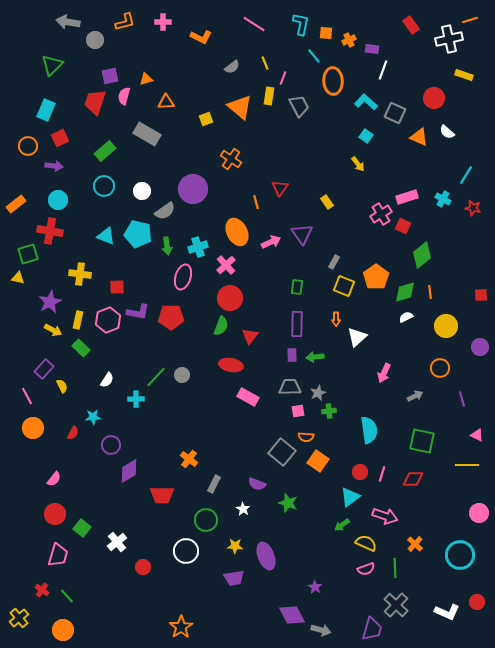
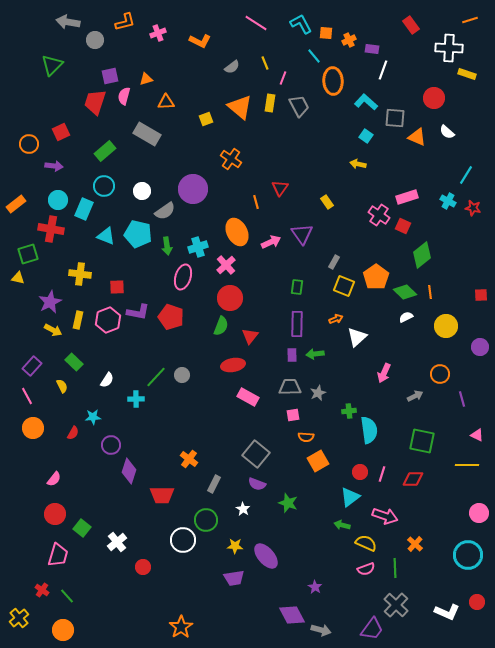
pink cross at (163, 22): moved 5 px left, 11 px down; rotated 21 degrees counterclockwise
pink line at (254, 24): moved 2 px right, 1 px up
cyan L-shape at (301, 24): rotated 40 degrees counterclockwise
orange L-shape at (201, 37): moved 1 px left, 4 px down
white cross at (449, 39): moved 9 px down; rotated 16 degrees clockwise
yellow rectangle at (464, 75): moved 3 px right, 1 px up
yellow rectangle at (269, 96): moved 1 px right, 7 px down
cyan rectangle at (46, 110): moved 38 px right, 99 px down
gray square at (395, 113): moved 5 px down; rotated 20 degrees counterclockwise
orange triangle at (419, 137): moved 2 px left
red square at (60, 138): moved 1 px right, 6 px up
orange circle at (28, 146): moved 1 px right, 2 px up
yellow arrow at (358, 164): rotated 140 degrees clockwise
cyan cross at (443, 199): moved 5 px right, 2 px down
pink cross at (381, 214): moved 2 px left, 1 px down; rotated 25 degrees counterclockwise
red cross at (50, 231): moved 1 px right, 2 px up
green diamond at (405, 292): rotated 60 degrees clockwise
red pentagon at (171, 317): rotated 20 degrees clockwise
orange arrow at (336, 319): rotated 112 degrees counterclockwise
green rectangle at (81, 348): moved 7 px left, 14 px down
green arrow at (315, 357): moved 3 px up
red ellipse at (231, 365): moved 2 px right; rotated 20 degrees counterclockwise
orange circle at (440, 368): moved 6 px down
purple rectangle at (44, 369): moved 12 px left, 3 px up
pink square at (298, 411): moved 5 px left, 4 px down
green cross at (329, 411): moved 20 px right
gray square at (282, 452): moved 26 px left, 2 px down
orange square at (318, 461): rotated 25 degrees clockwise
purple diamond at (129, 471): rotated 40 degrees counterclockwise
green arrow at (342, 525): rotated 49 degrees clockwise
white circle at (186, 551): moved 3 px left, 11 px up
cyan circle at (460, 555): moved 8 px right
purple ellipse at (266, 556): rotated 20 degrees counterclockwise
purple trapezoid at (372, 629): rotated 20 degrees clockwise
